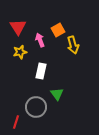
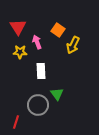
orange square: rotated 24 degrees counterclockwise
pink arrow: moved 3 px left, 2 px down
yellow arrow: rotated 42 degrees clockwise
yellow star: rotated 16 degrees clockwise
white rectangle: rotated 14 degrees counterclockwise
gray circle: moved 2 px right, 2 px up
